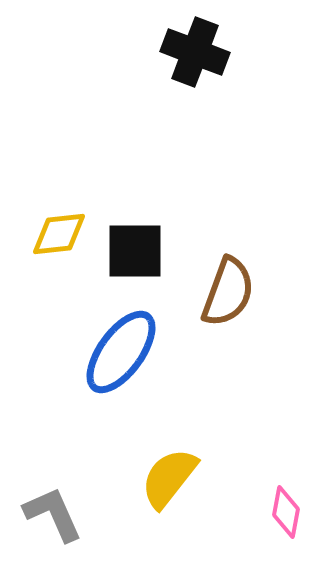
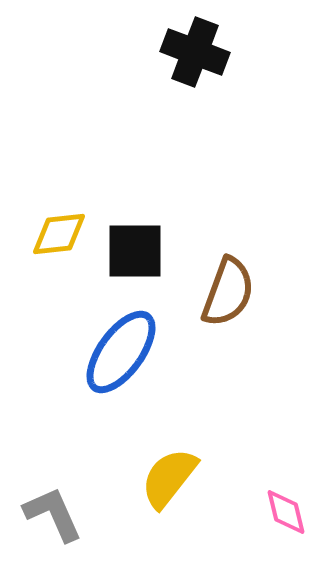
pink diamond: rotated 24 degrees counterclockwise
